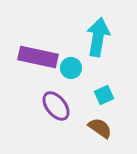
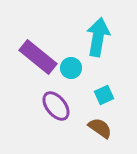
purple rectangle: rotated 27 degrees clockwise
